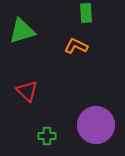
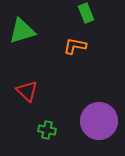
green rectangle: rotated 18 degrees counterclockwise
orange L-shape: moved 1 px left; rotated 15 degrees counterclockwise
purple circle: moved 3 px right, 4 px up
green cross: moved 6 px up; rotated 12 degrees clockwise
